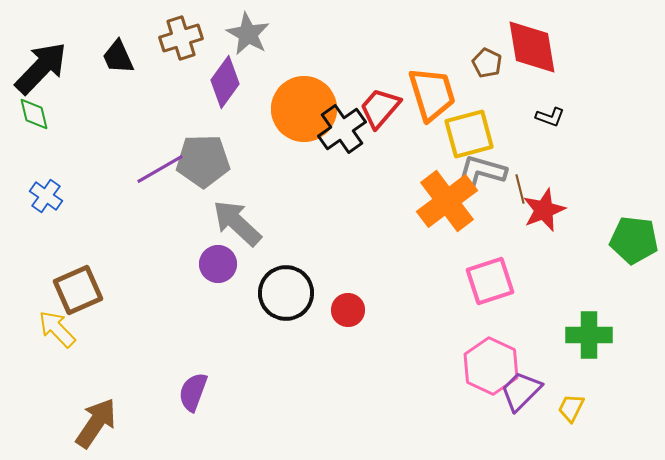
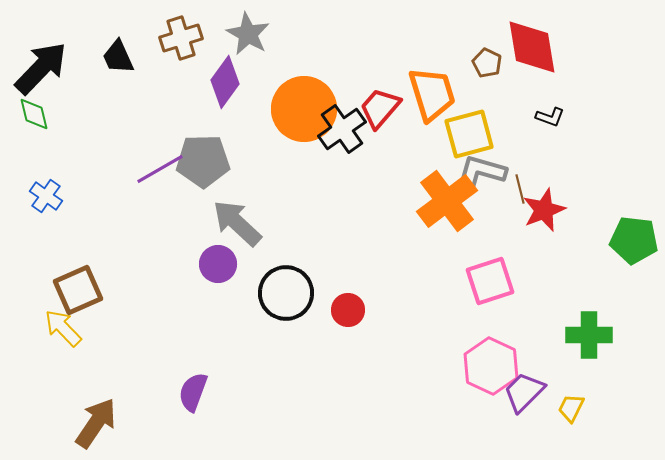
yellow arrow: moved 6 px right, 1 px up
purple trapezoid: moved 3 px right, 1 px down
